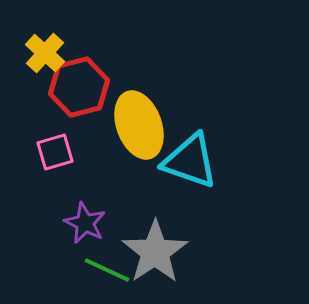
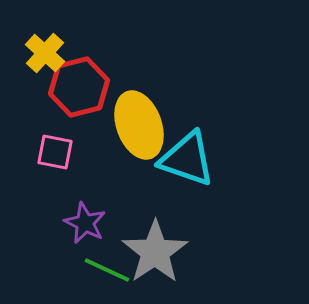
pink square: rotated 27 degrees clockwise
cyan triangle: moved 3 px left, 2 px up
